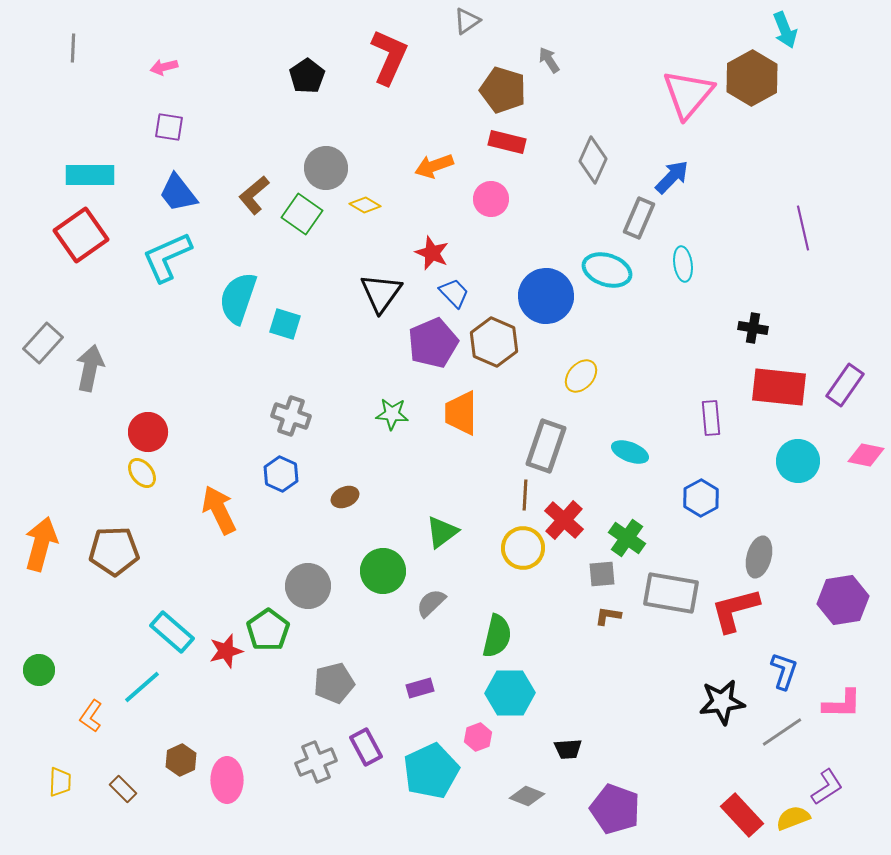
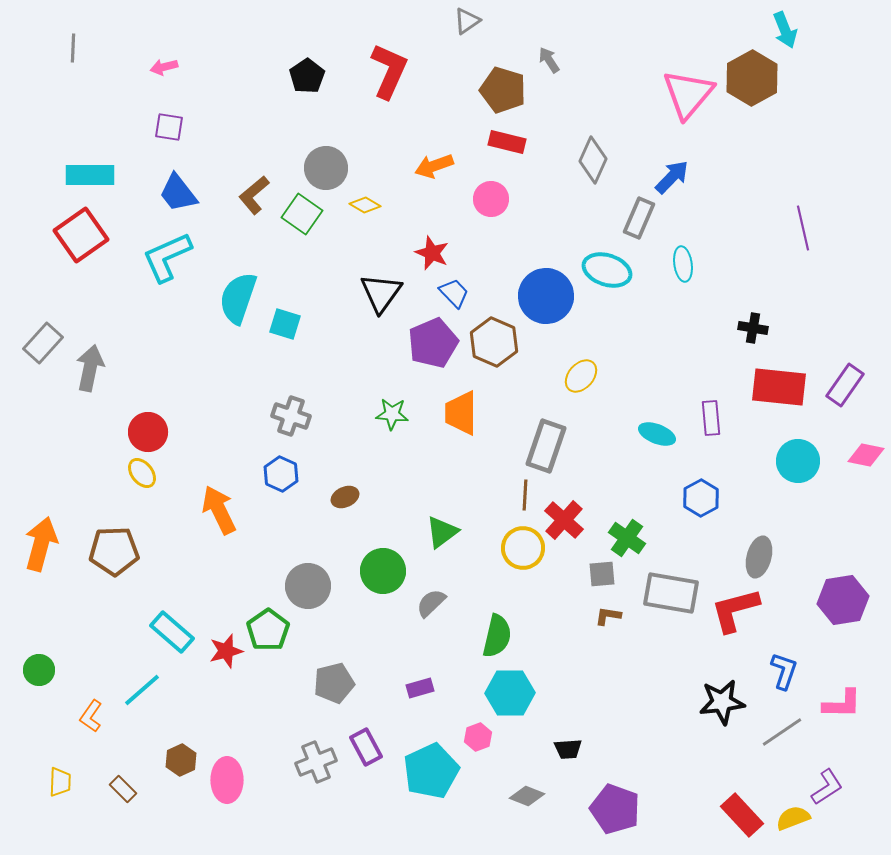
red L-shape at (389, 57): moved 14 px down
cyan ellipse at (630, 452): moved 27 px right, 18 px up
cyan line at (142, 687): moved 3 px down
